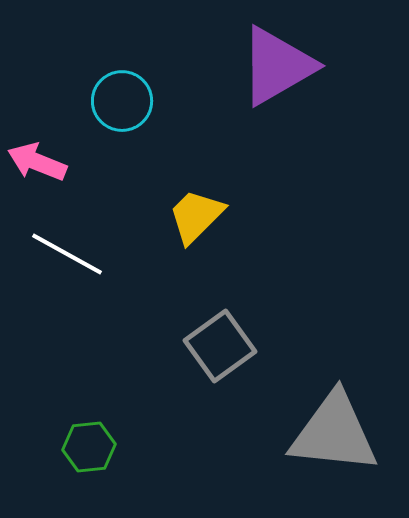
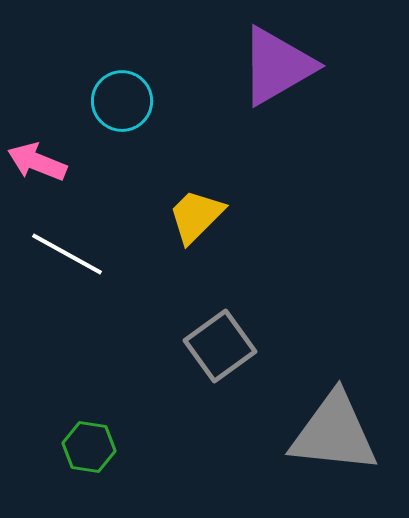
green hexagon: rotated 15 degrees clockwise
